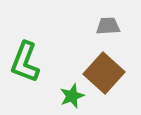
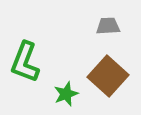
brown square: moved 4 px right, 3 px down
green star: moved 6 px left, 2 px up
